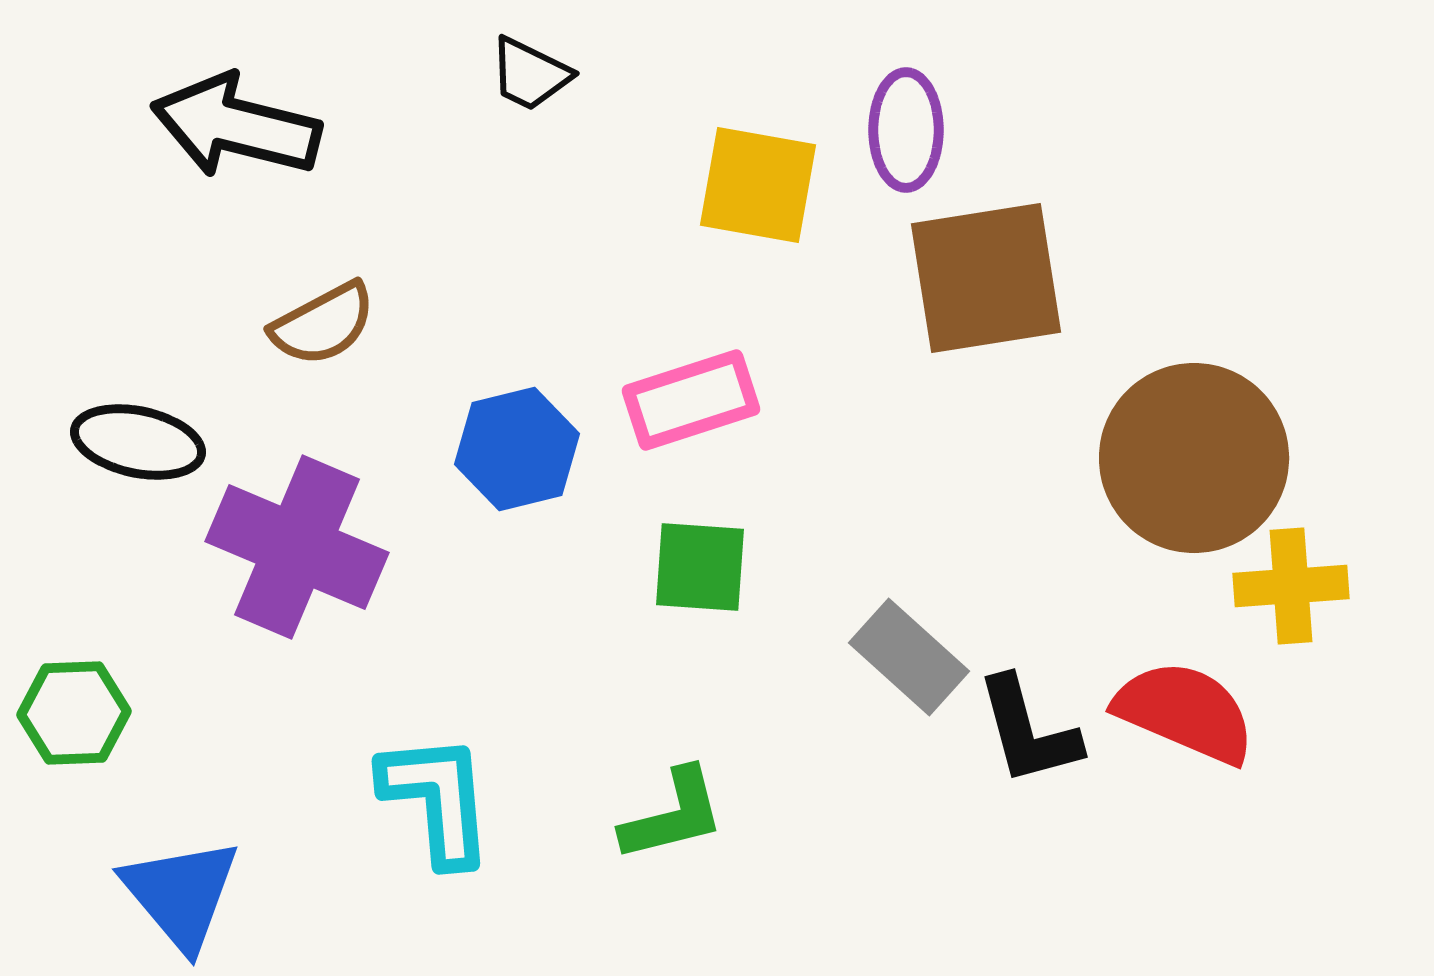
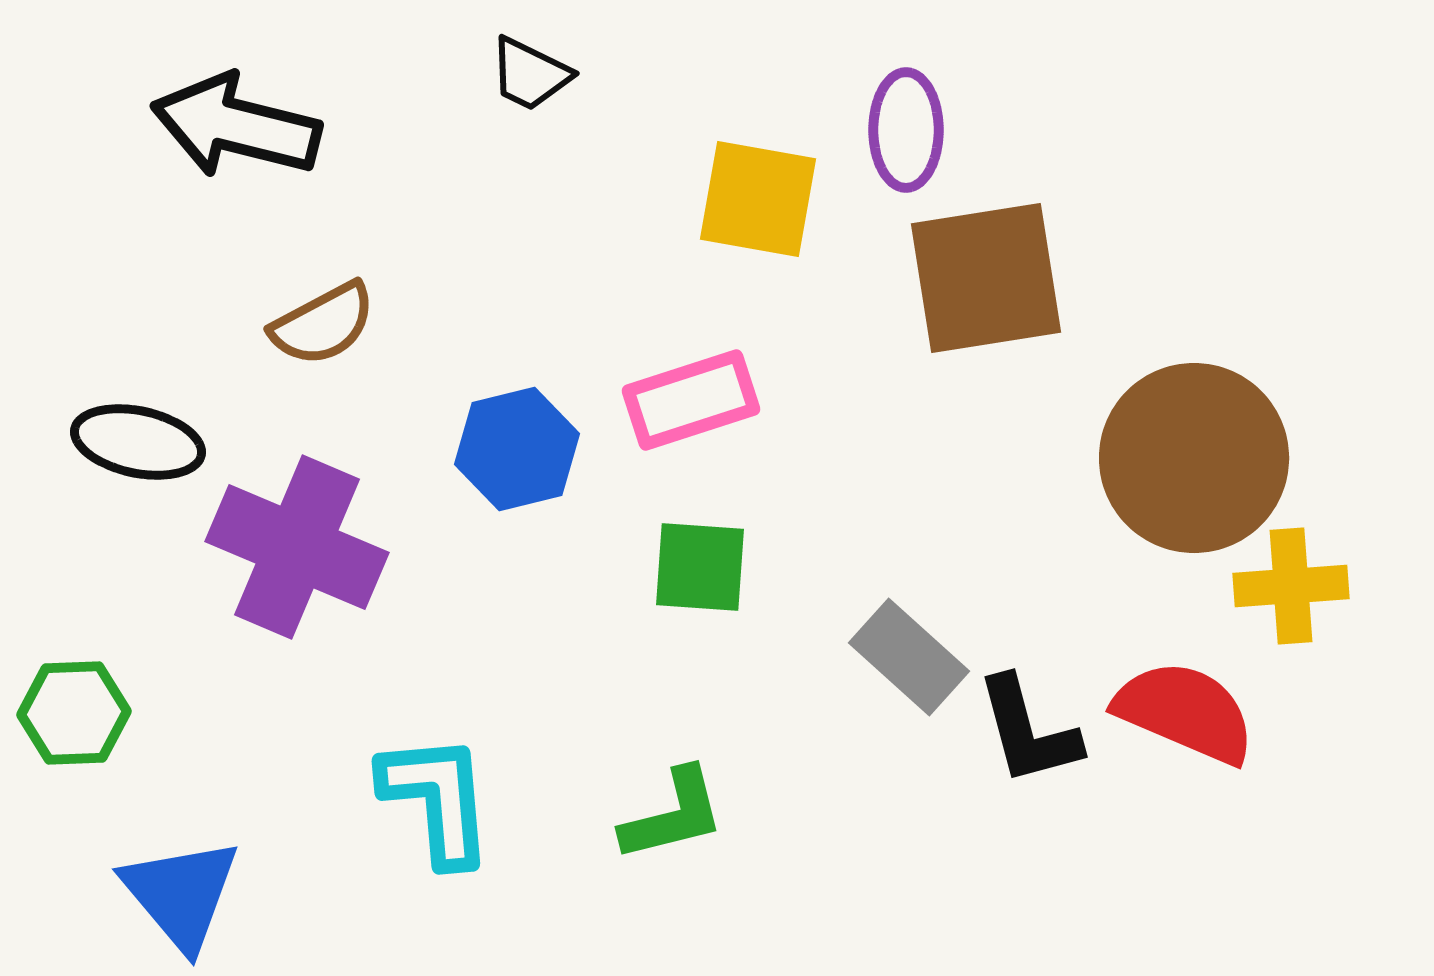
yellow square: moved 14 px down
